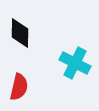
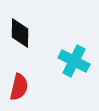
cyan cross: moved 1 px left, 2 px up
